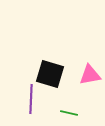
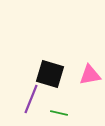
purple line: rotated 20 degrees clockwise
green line: moved 10 px left
